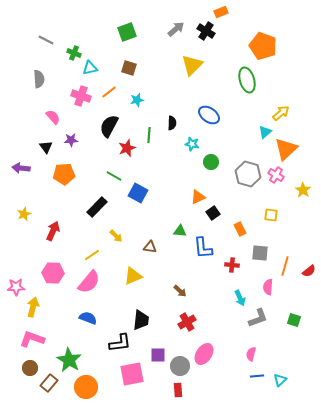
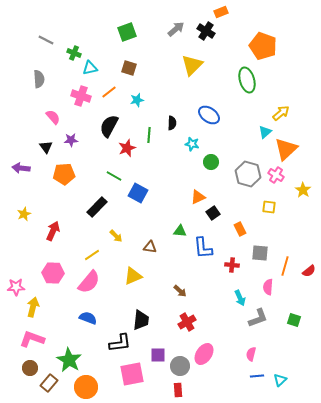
yellow square at (271, 215): moved 2 px left, 8 px up
